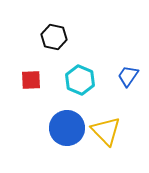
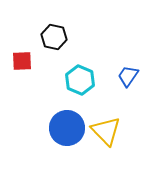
red square: moved 9 px left, 19 px up
